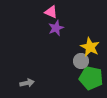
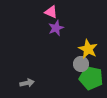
yellow star: moved 2 px left, 2 px down
gray circle: moved 3 px down
